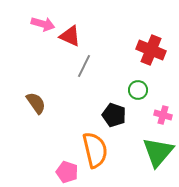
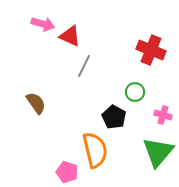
green circle: moved 3 px left, 2 px down
black pentagon: moved 2 px down; rotated 10 degrees clockwise
